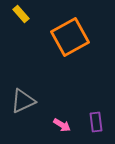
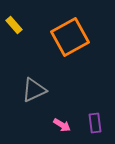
yellow rectangle: moved 7 px left, 11 px down
gray triangle: moved 11 px right, 11 px up
purple rectangle: moved 1 px left, 1 px down
